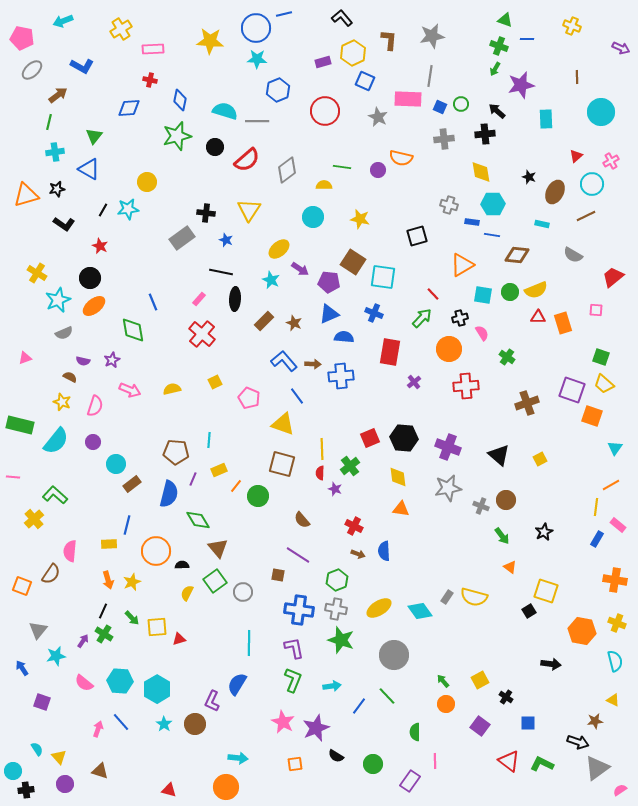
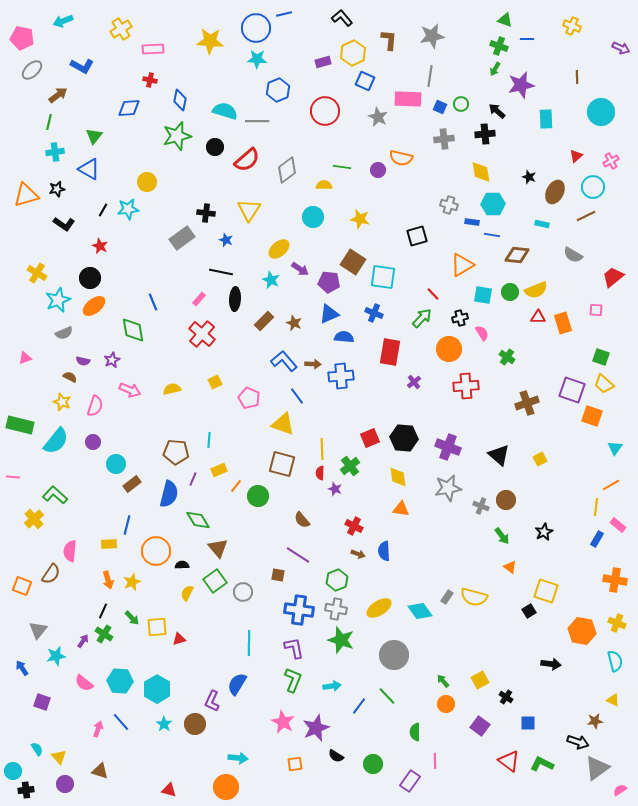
cyan circle at (592, 184): moved 1 px right, 3 px down
